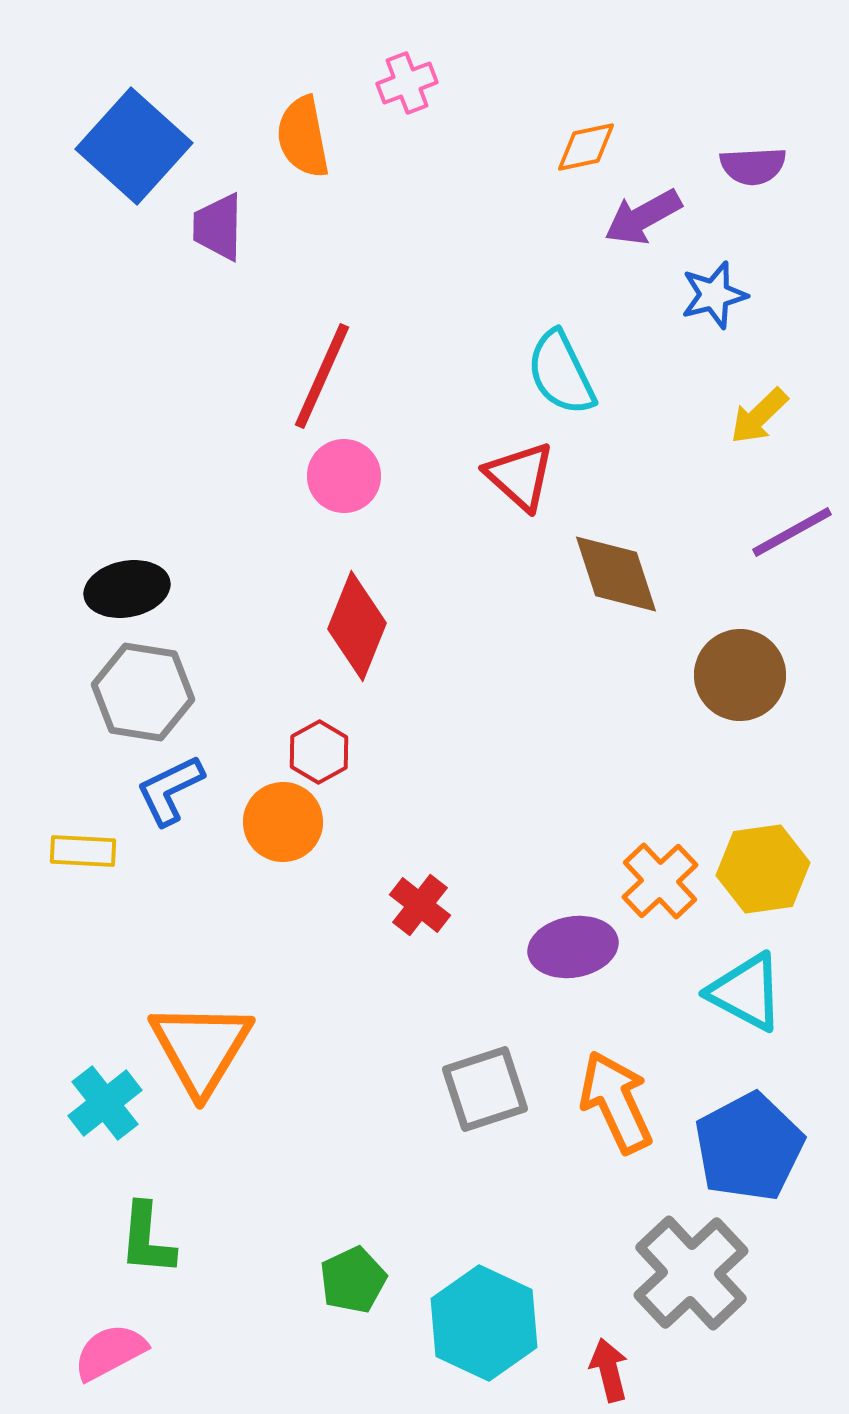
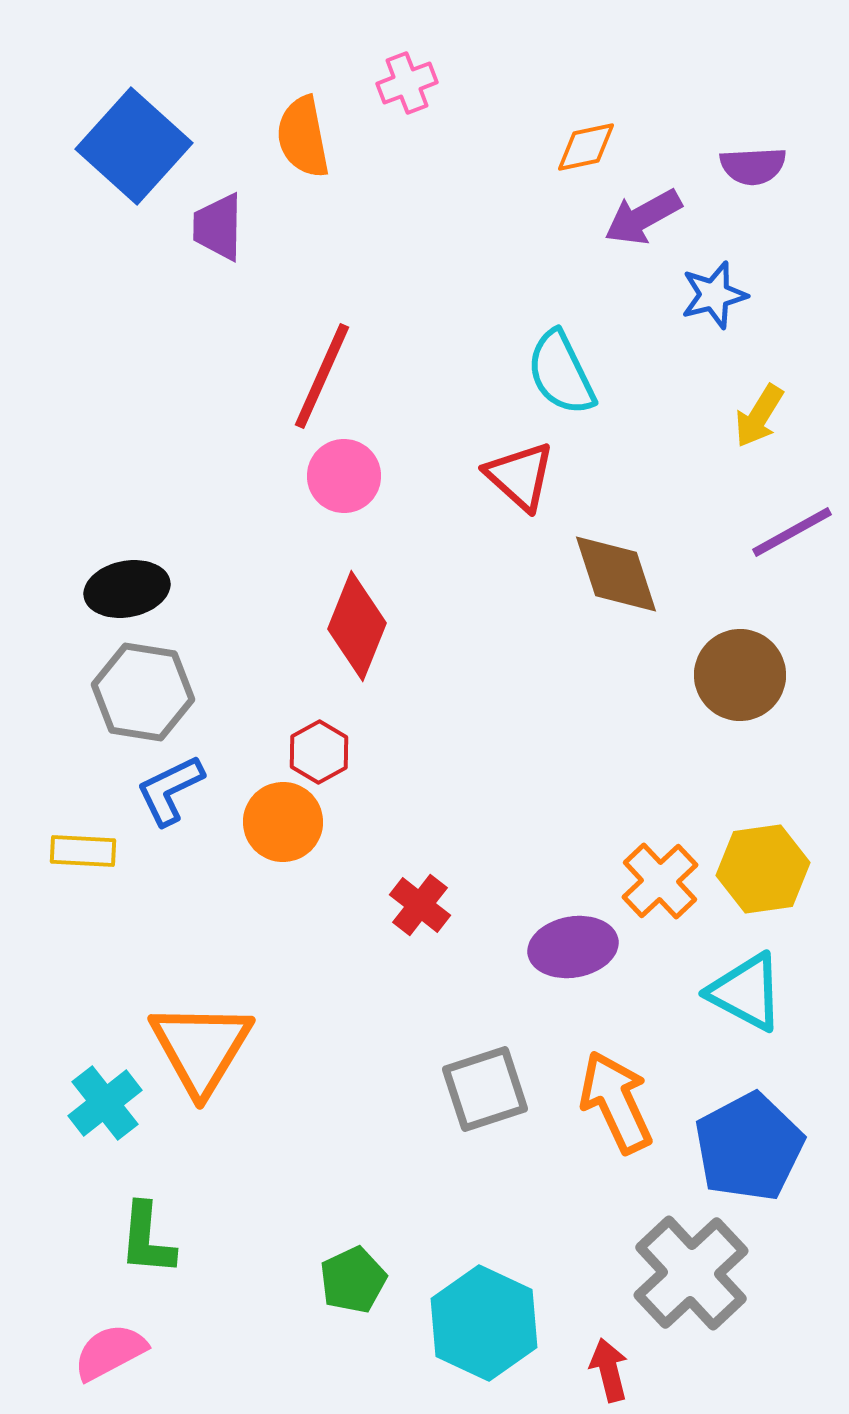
yellow arrow: rotated 14 degrees counterclockwise
